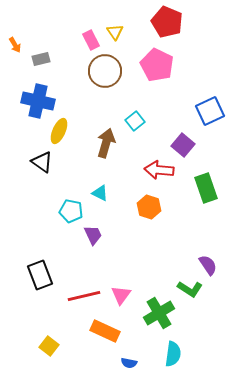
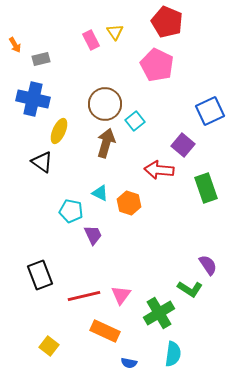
brown circle: moved 33 px down
blue cross: moved 5 px left, 2 px up
orange hexagon: moved 20 px left, 4 px up
